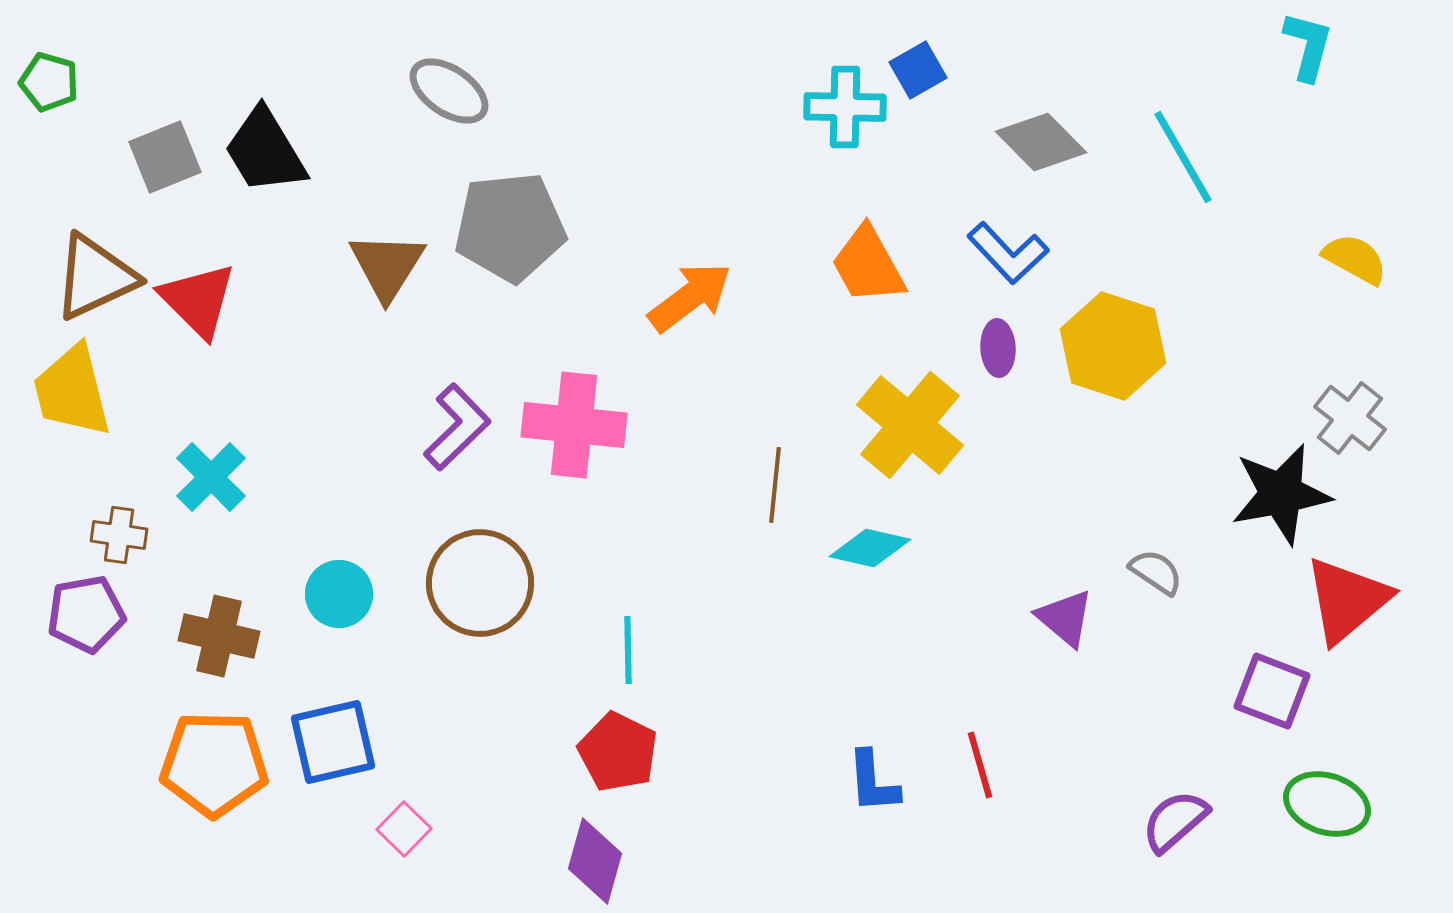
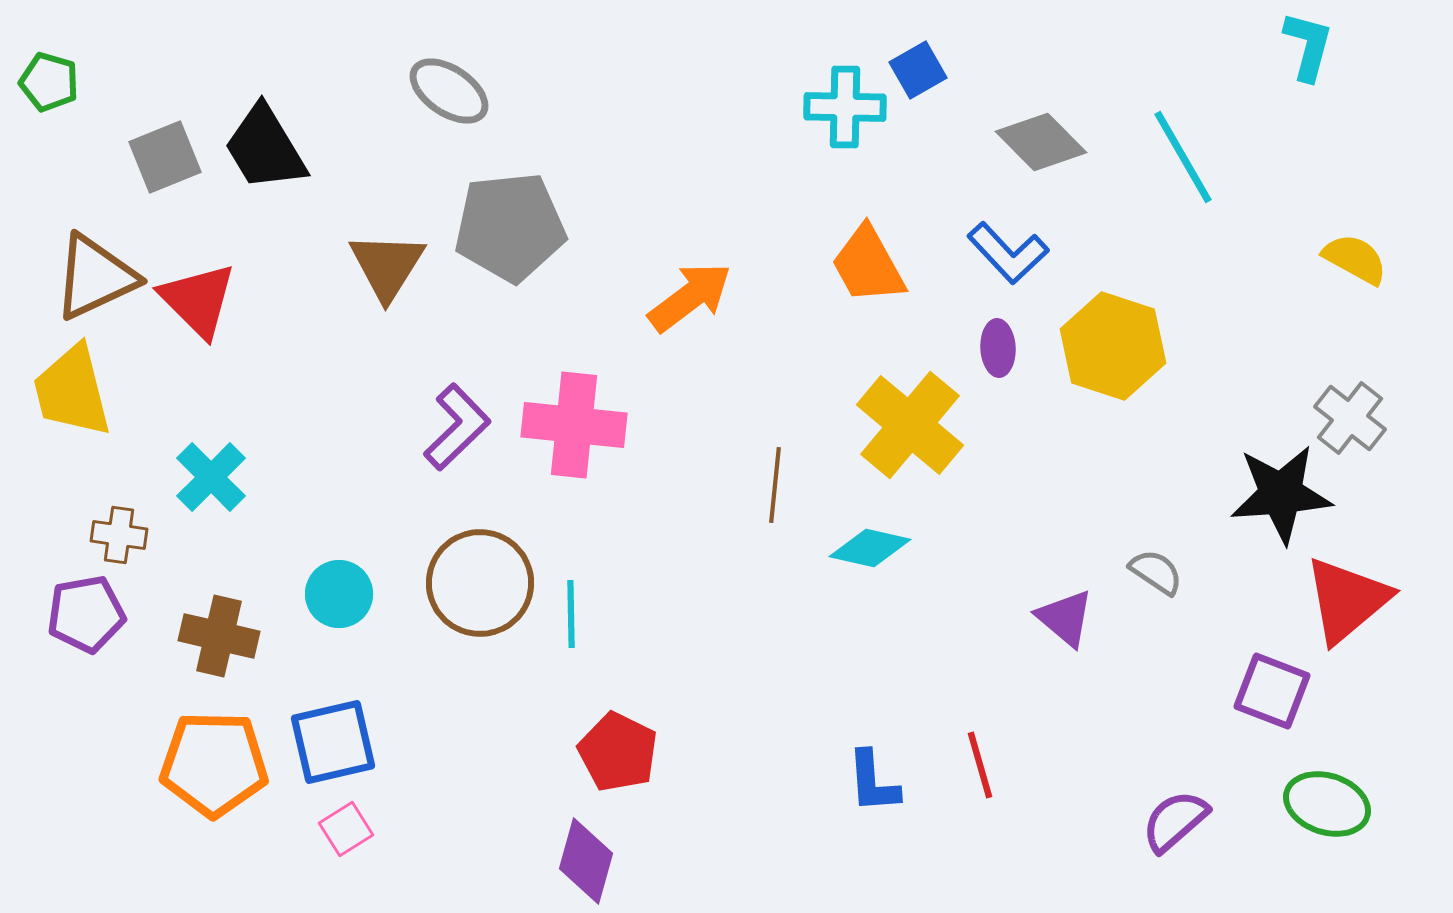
black trapezoid at (265, 151): moved 3 px up
black star at (1281, 494): rotated 6 degrees clockwise
cyan line at (628, 650): moved 57 px left, 36 px up
pink square at (404, 829): moved 58 px left; rotated 14 degrees clockwise
purple diamond at (595, 861): moved 9 px left
